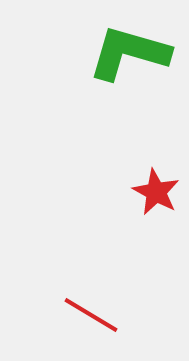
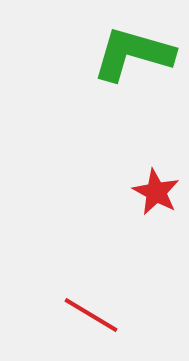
green L-shape: moved 4 px right, 1 px down
